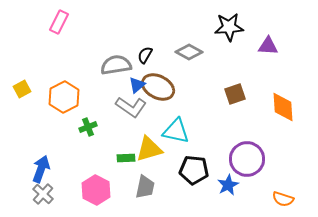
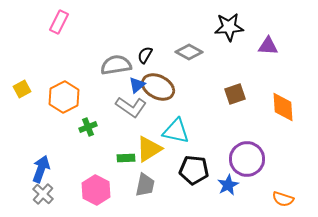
yellow triangle: rotated 16 degrees counterclockwise
gray trapezoid: moved 2 px up
